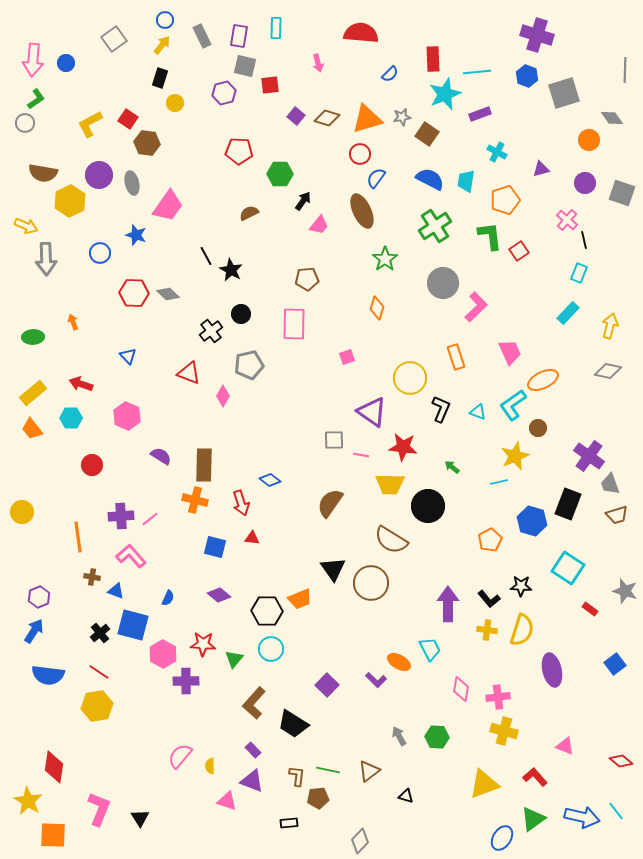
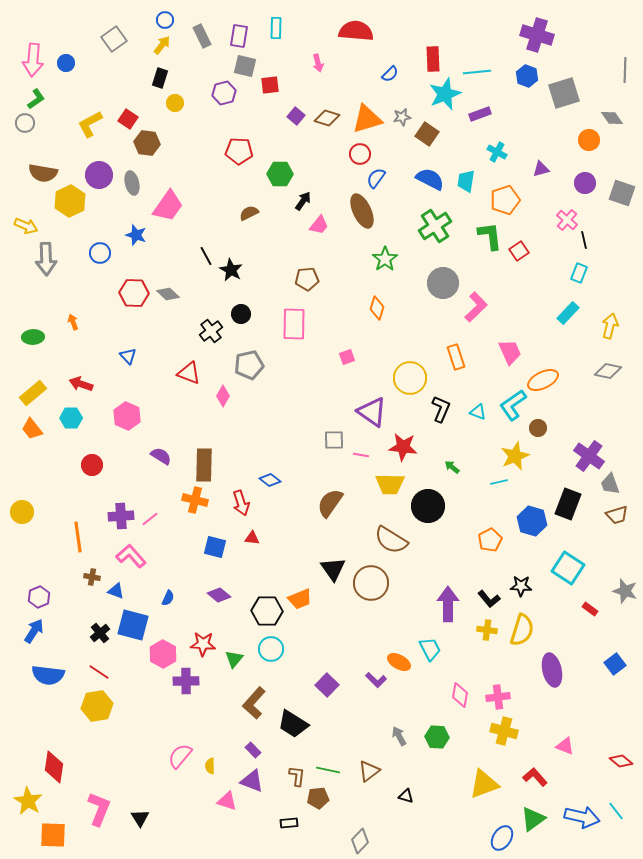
red semicircle at (361, 33): moved 5 px left, 2 px up
pink diamond at (461, 689): moved 1 px left, 6 px down
